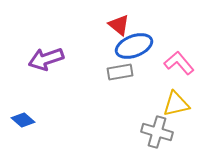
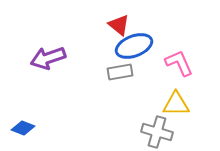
purple arrow: moved 2 px right, 1 px up
pink L-shape: rotated 16 degrees clockwise
yellow triangle: rotated 12 degrees clockwise
blue diamond: moved 8 px down; rotated 20 degrees counterclockwise
